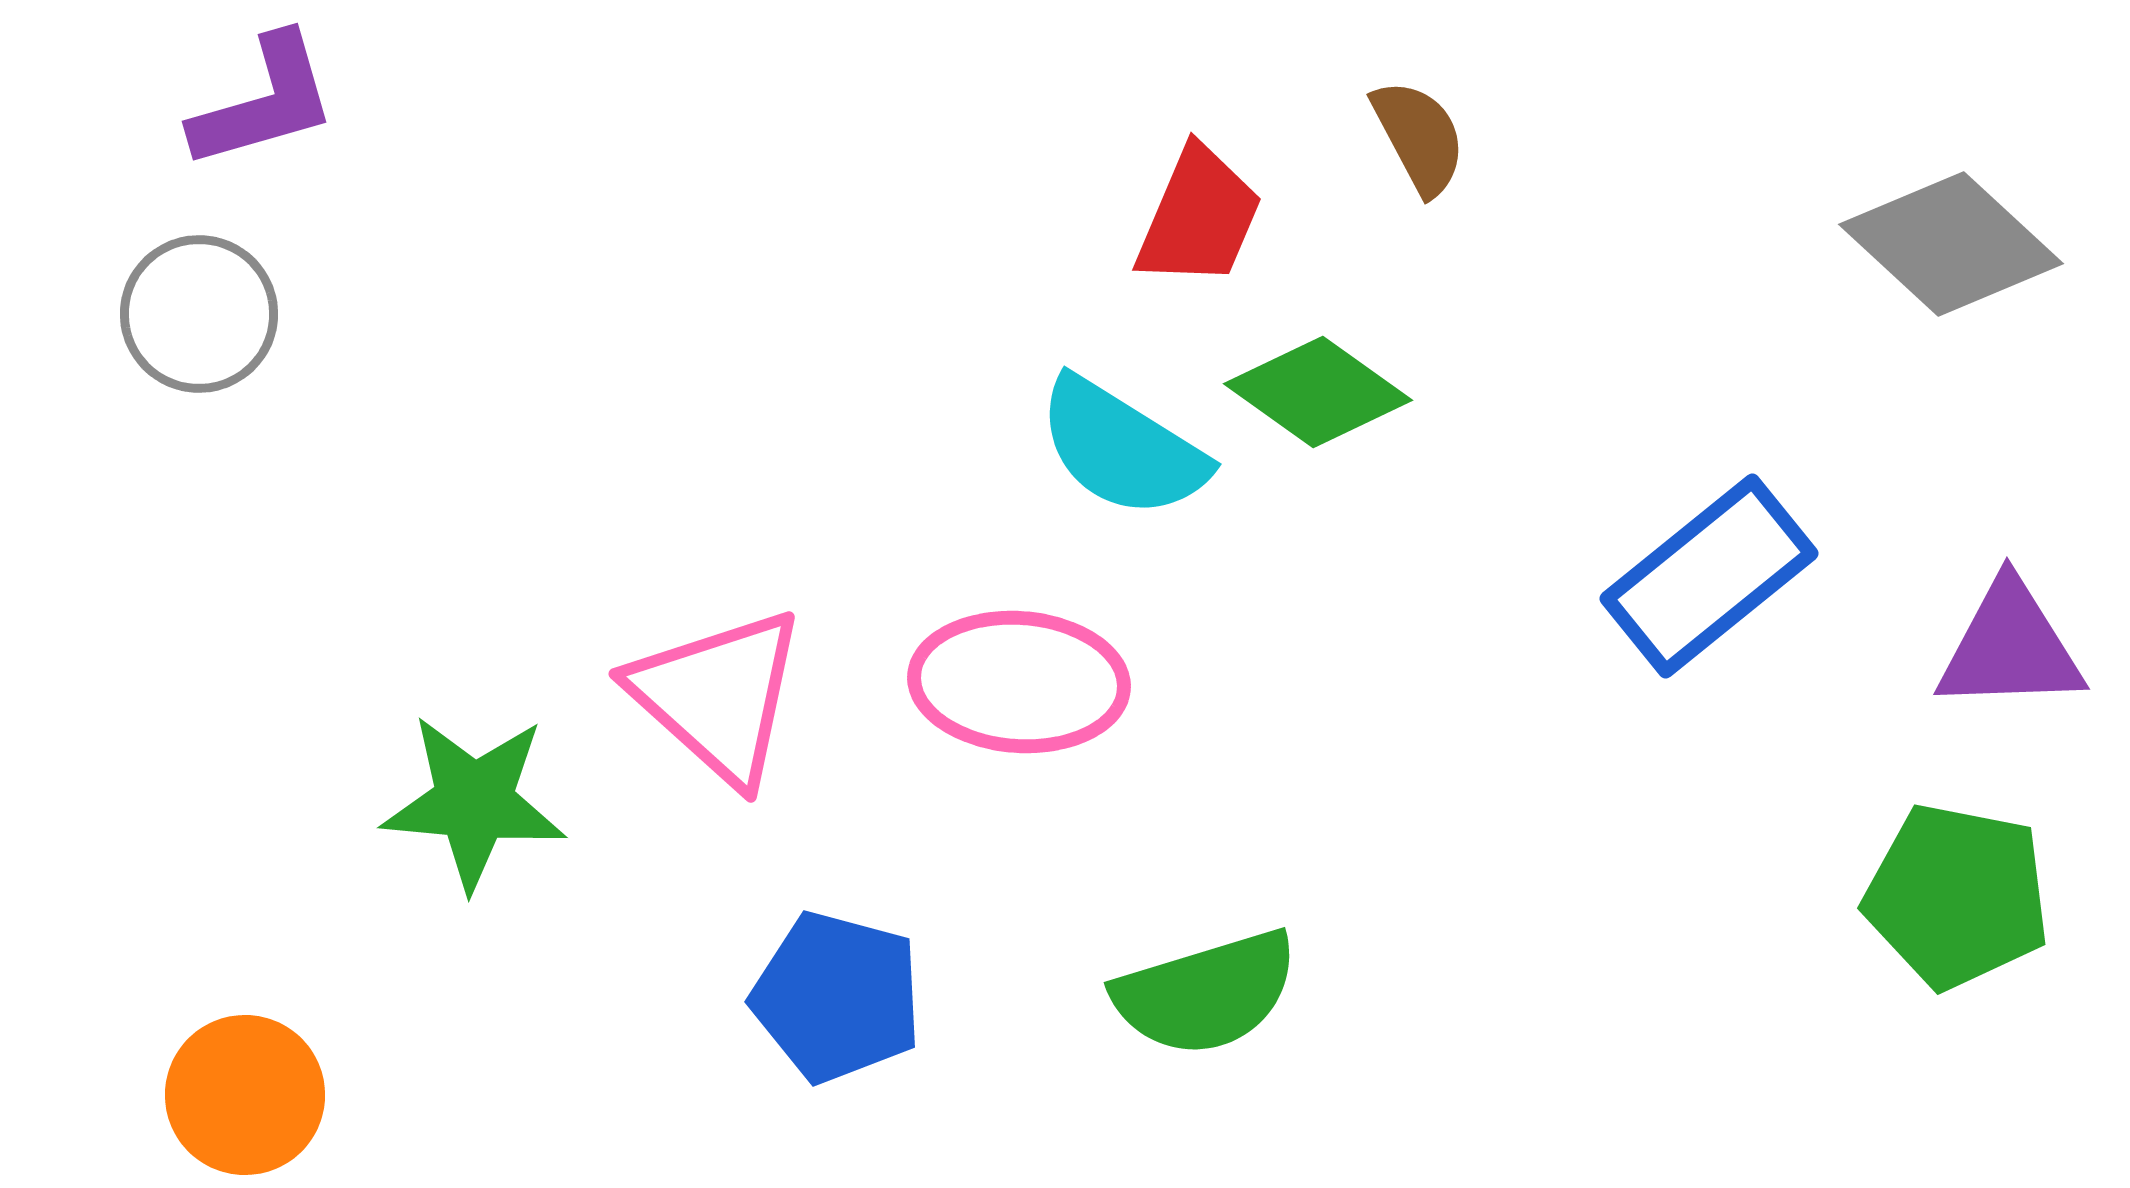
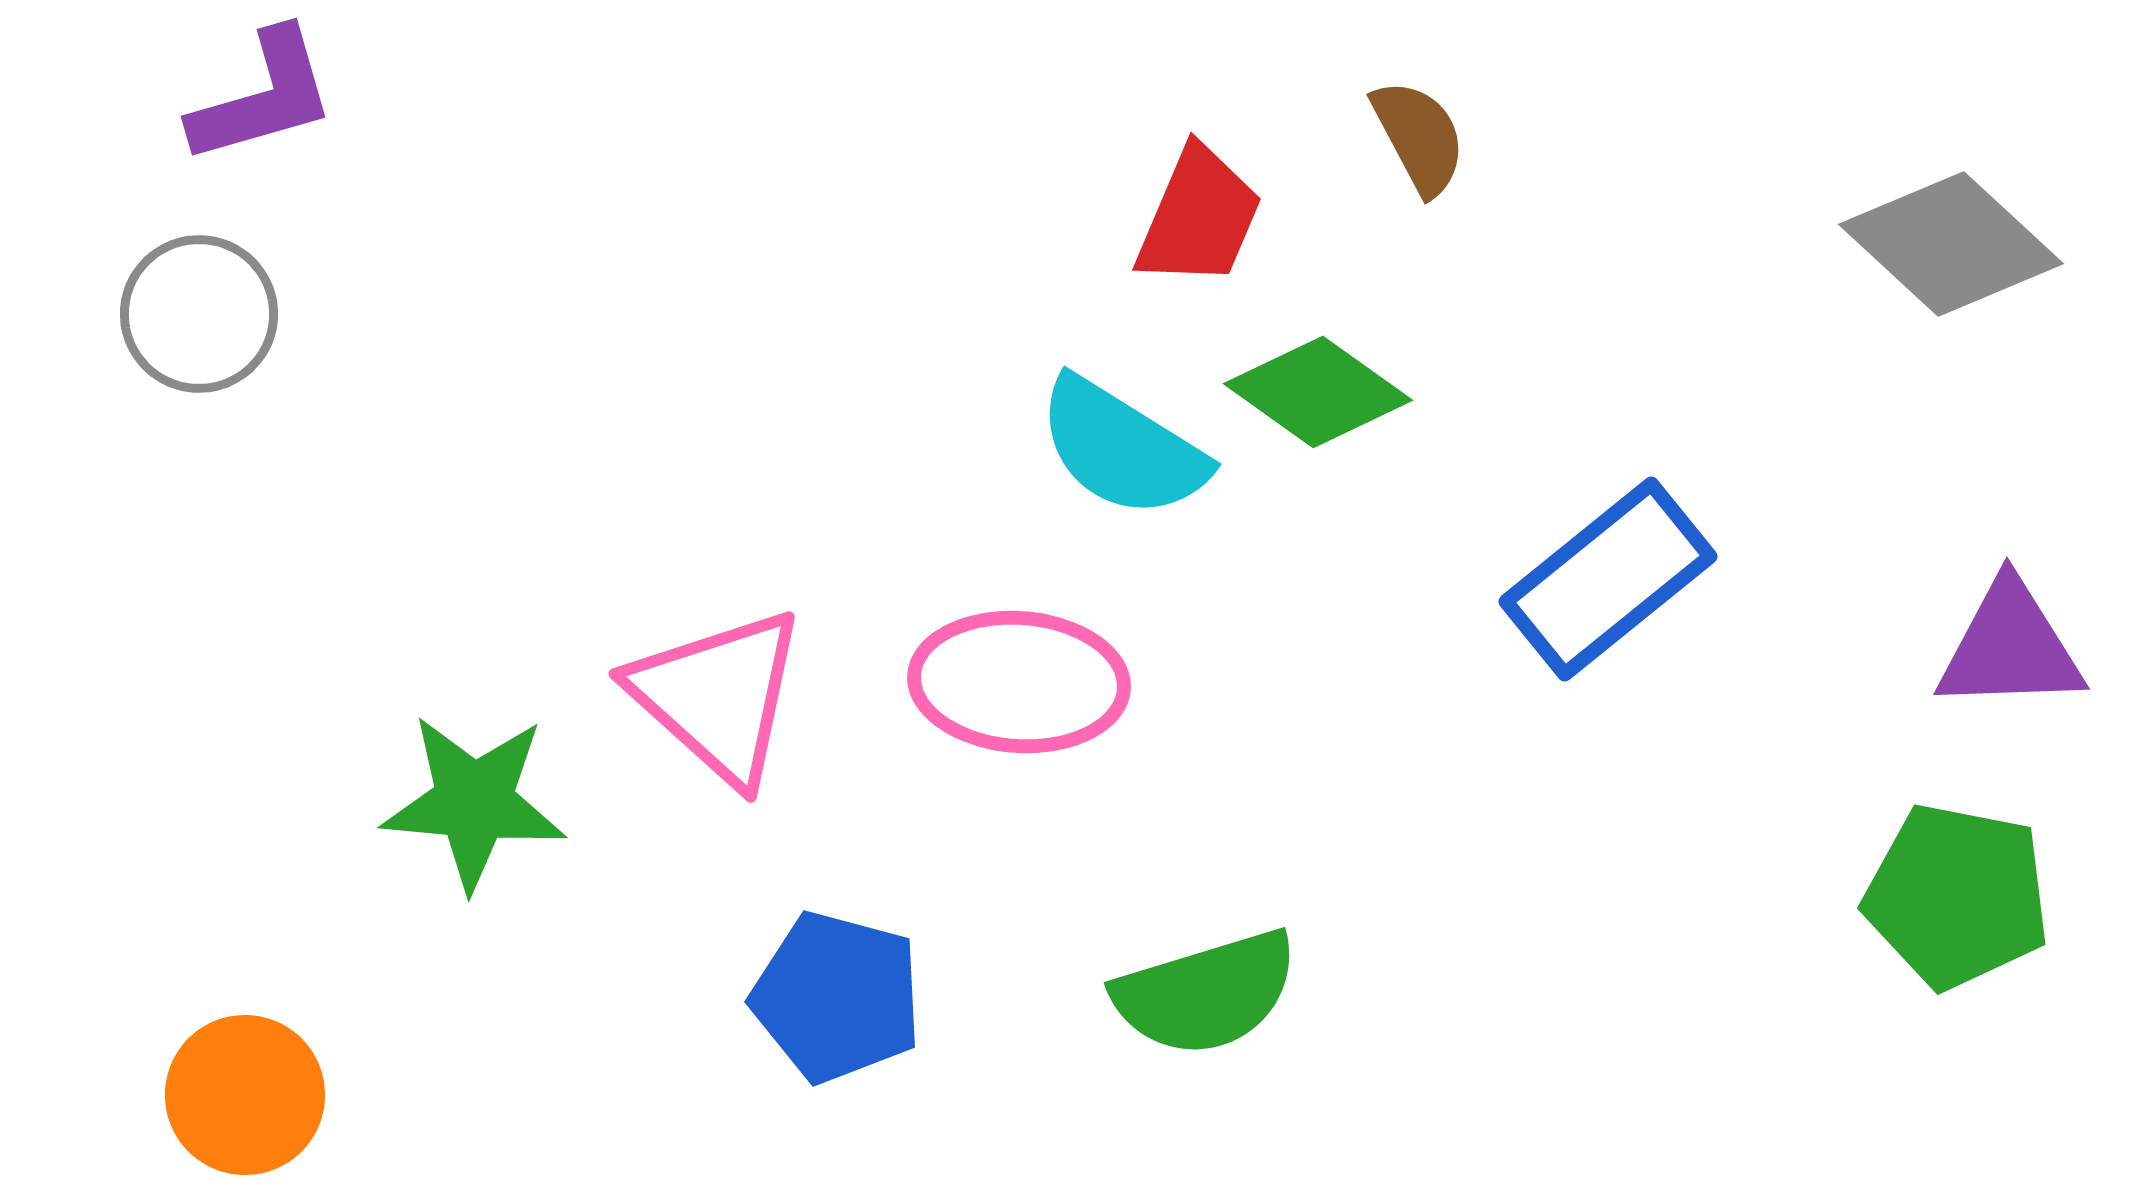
purple L-shape: moved 1 px left, 5 px up
blue rectangle: moved 101 px left, 3 px down
